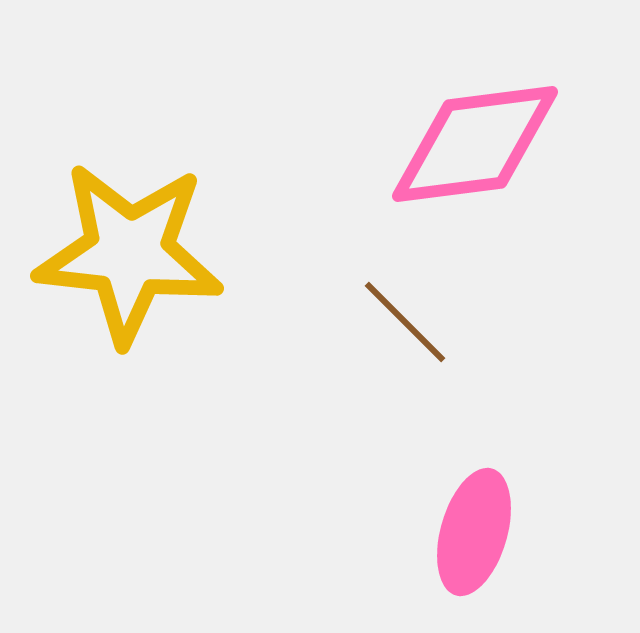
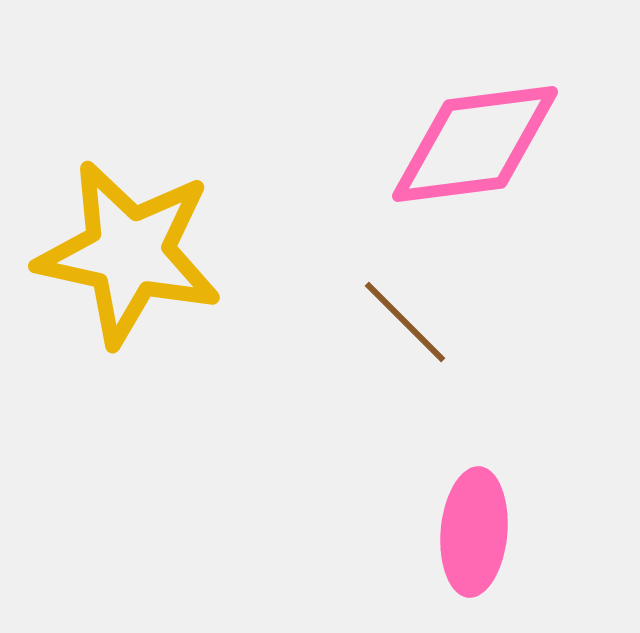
yellow star: rotated 6 degrees clockwise
pink ellipse: rotated 11 degrees counterclockwise
